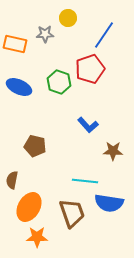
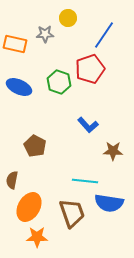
brown pentagon: rotated 15 degrees clockwise
